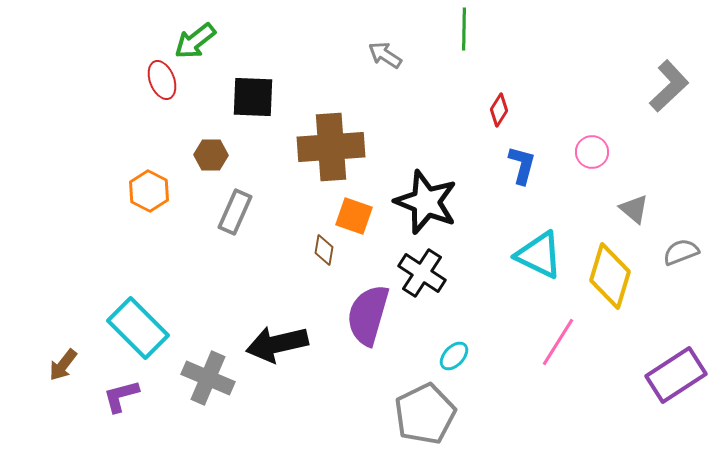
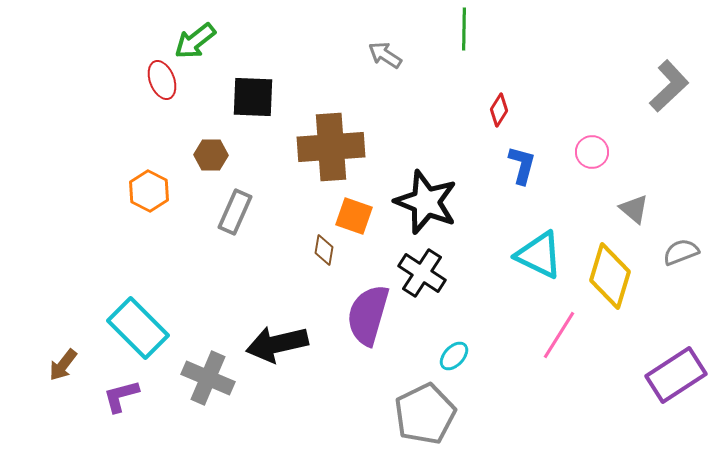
pink line: moved 1 px right, 7 px up
